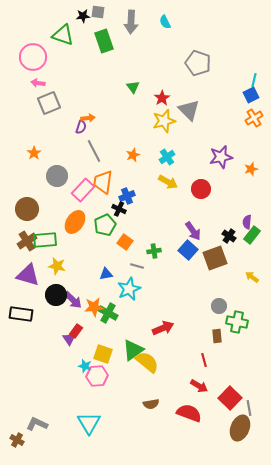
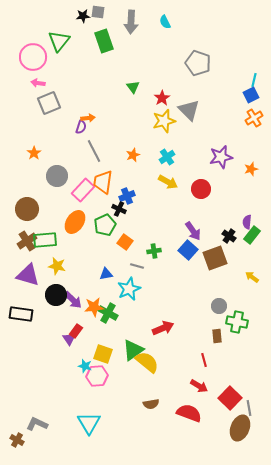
green triangle at (63, 35): moved 4 px left, 6 px down; rotated 50 degrees clockwise
